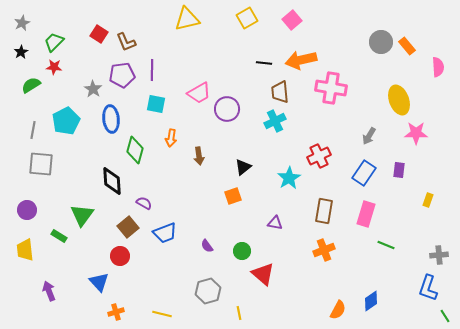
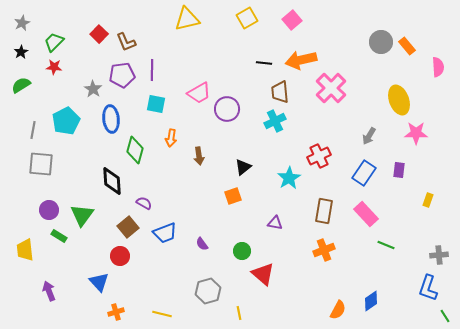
red square at (99, 34): rotated 12 degrees clockwise
green semicircle at (31, 85): moved 10 px left
pink cross at (331, 88): rotated 36 degrees clockwise
purple circle at (27, 210): moved 22 px right
pink rectangle at (366, 214): rotated 60 degrees counterclockwise
purple semicircle at (207, 246): moved 5 px left, 2 px up
